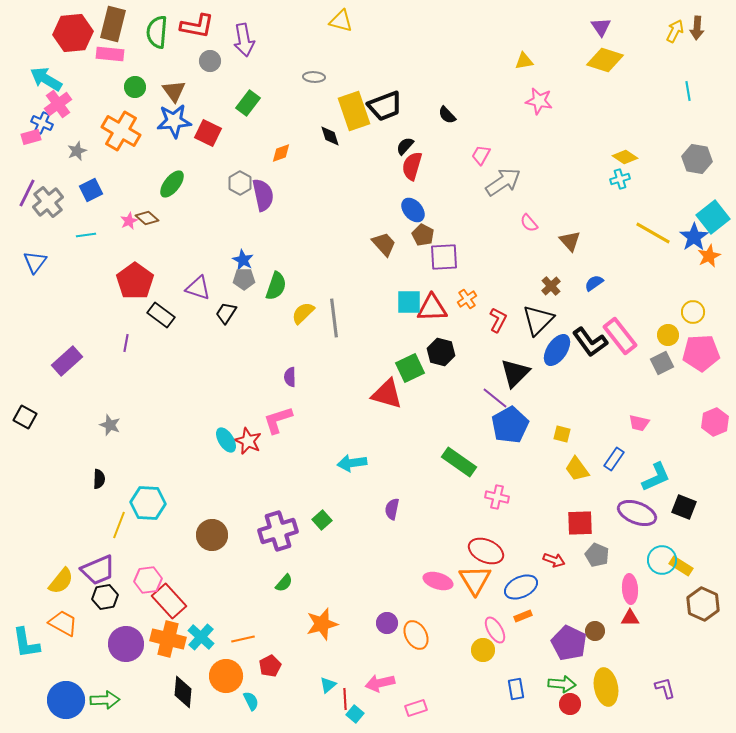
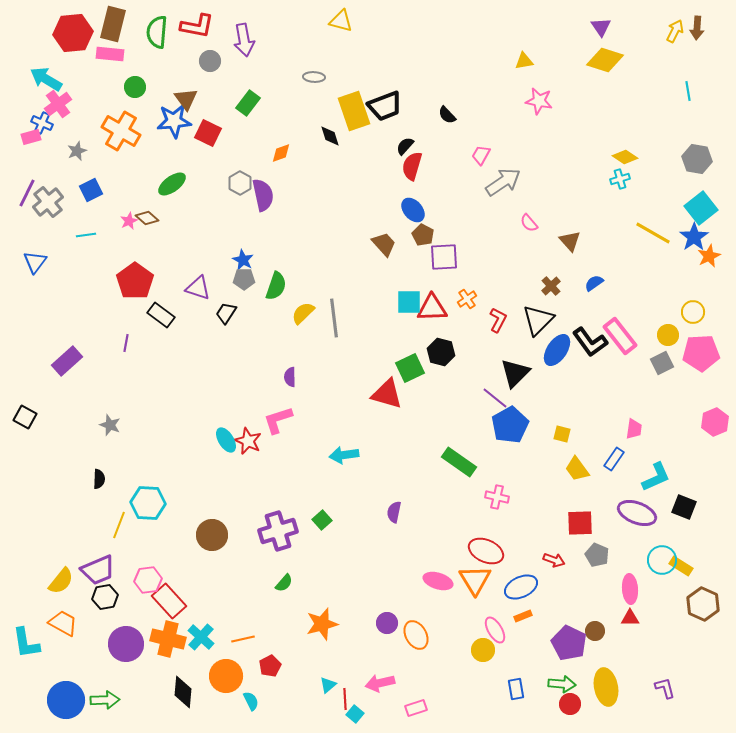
brown triangle at (174, 91): moved 12 px right, 8 px down
green ellipse at (172, 184): rotated 16 degrees clockwise
cyan square at (713, 217): moved 12 px left, 9 px up
pink trapezoid at (639, 423): moved 5 px left, 6 px down; rotated 95 degrees counterclockwise
cyan arrow at (352, 463): moved 8 px left, 8 px up
purple semicircle at (392, 509): moved 2 px right, 3 px down
